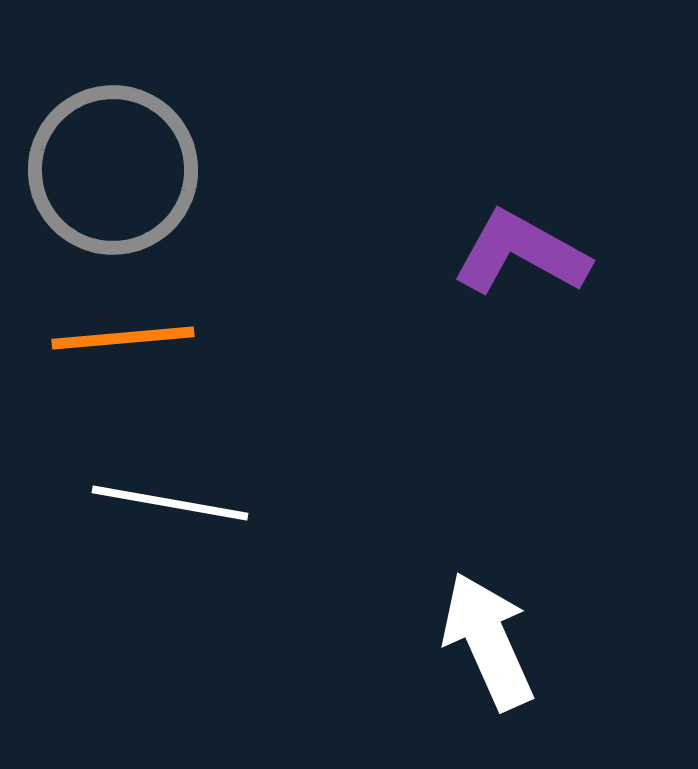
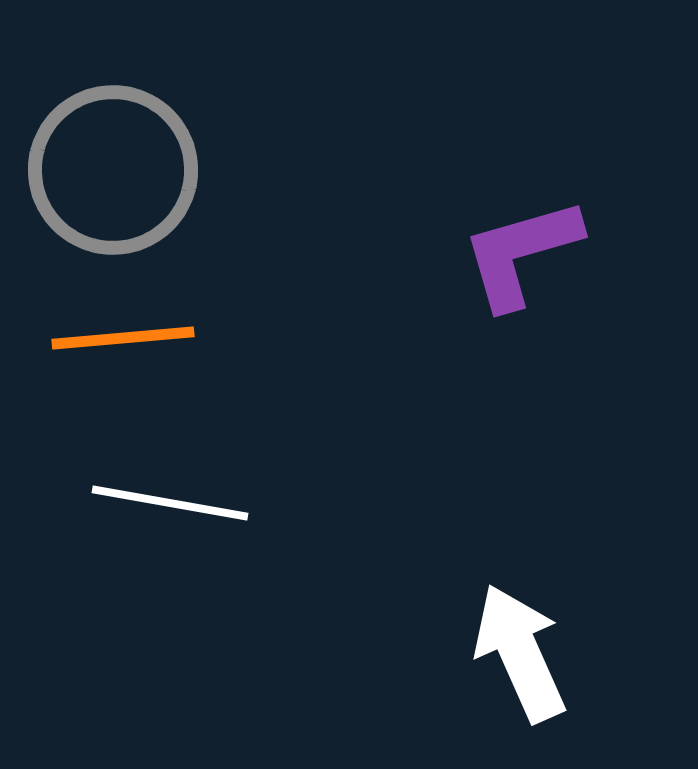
purple L-shape: rotated 45 degrees counterclockwise
white arrow: moved 32 px right, 12 px down
